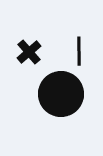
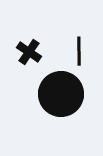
black cross: rotated 15 degrees counterclockwise
